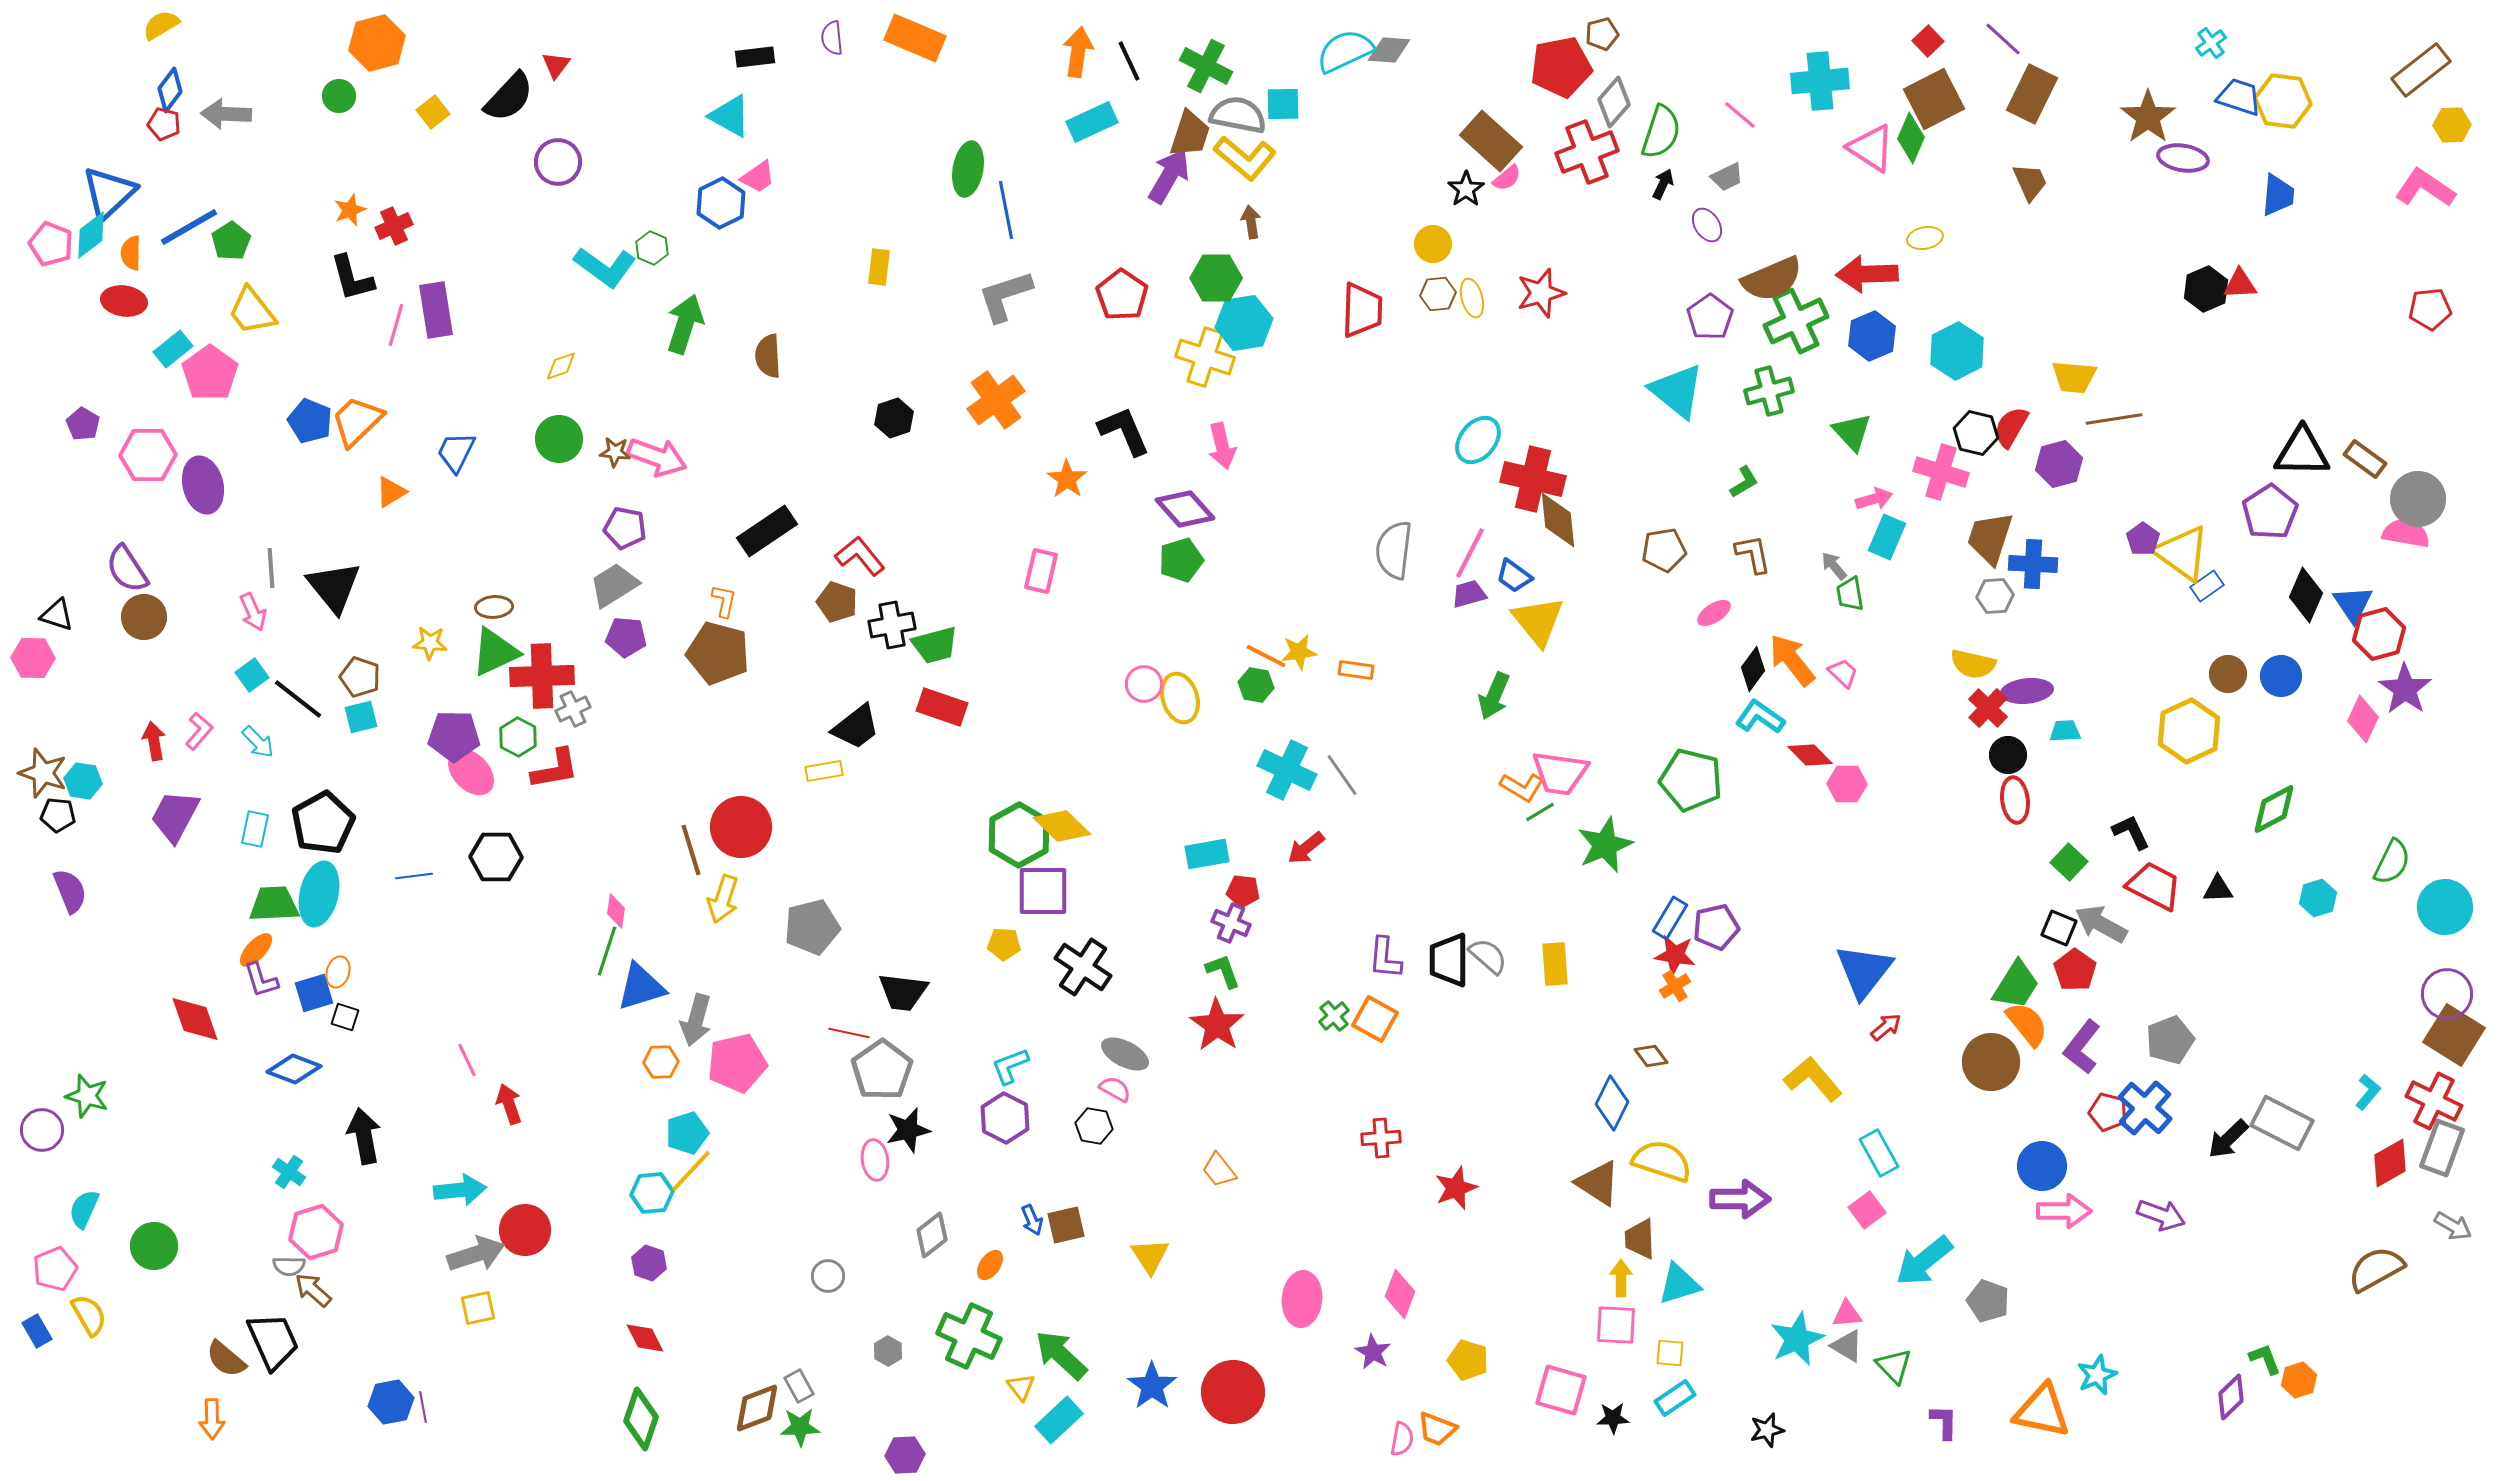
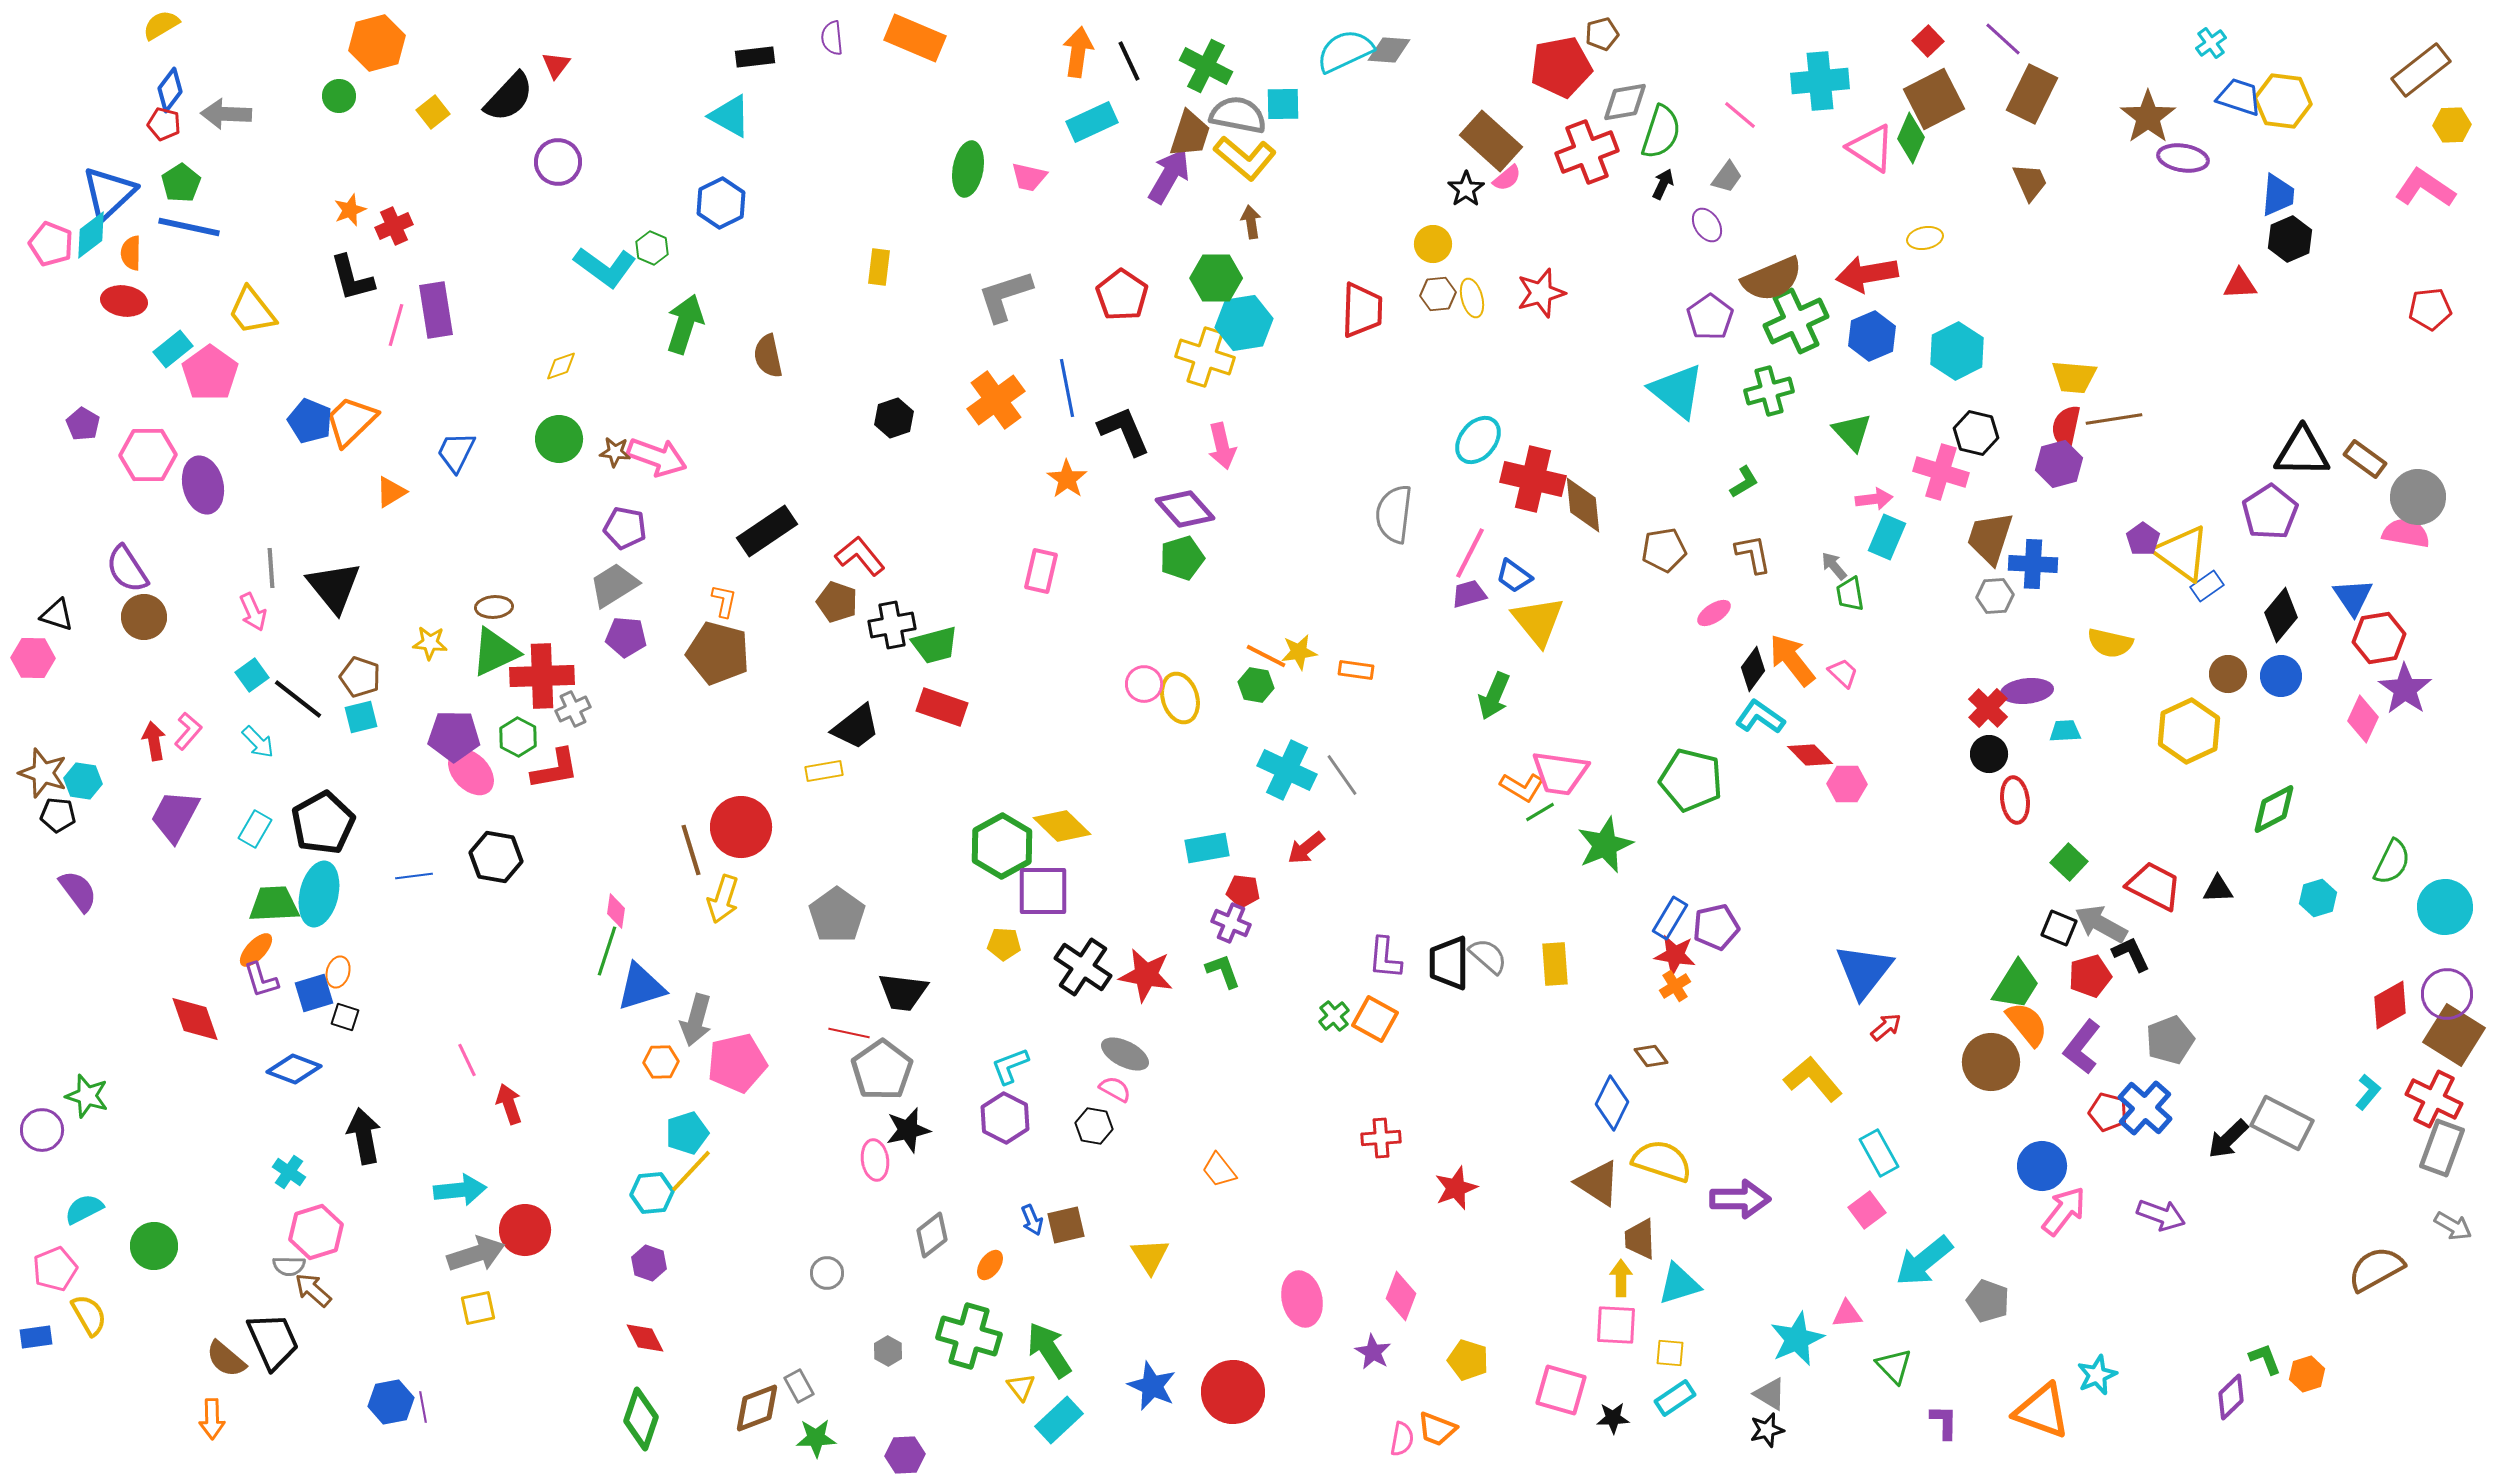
gray diamond at (1614, 102): moved 11 px right; rotated 39 degrees clockwise
pink trapezoid at (758, 177): moved 271 px right; rotated 48 degrees clockwise
gray trapezoid at (1727, 177): rotated 28 degrees counterclockwise
blue line at (1006, 210): moved 61 px right, 178 px down
blue line at (189, 227): rotated 42 degrees clockwise
green pentagon at (231, 241): moved 50 px left, 58 px up
red arrow at (1867, 274): rotated 8 degrees counterclockwise
black hexagon at (2206, 289): moved 84 px right, 50 px up
brown semicircle at (768, 356): rotated 9 degrees counterclockwise
orange trapezoid at (357, 421): moved 6 px left
red semicircle at (2011, 427): moved 55 px right; rotated 18 degrees counterclockwise
pink arrow at (1874, 499): rotated 9 degrees clockwise
gray circle at (2418, 499): moved 2 px up
brown diamond at (1558, 520): moved 25 px right, 15 px up
gray semicircle at (1394, 550): moved 36 px up
green pentagon at (1181, 560): moved 1 px right, 2 px up
black diamond at (2306, 595): moved 25 px left, 20 px down; rotated 16 degrees clockwise
blue triangle at (2353, 604): moved 7 px up
red hexagon at (2379, 634): moved 4 px down; rotated 6 degrees clockwise
yellow semicircle at (1973, 664): moved 137 px right, 21 px up
pink L-shape at (199, 731): moved 11 px left
black circle at (2008, 755): moved 19 px left, 1 px up
cyan rectangle at (255, 829): rotated 18 degrees clockwise
black L-shape at (2131, 832): moved 122 px down
green hexagon at (1019, 835): moved 17 px left, 11 px down
cyan rectangle at (1207, 854): moved 6 px up
black hexagon at (496, 857): rotated 9 degrees clockwise
purple semicircle at (70, 891): moved 8 px right; rotated 15 degrees counterclockwise
gray pentagon at (812, 927): moved 25 px right, 12 px up; rotated 22 degrees counterclockwise
black trapezoid at (1449, 960): moved 3 px down
red pentagon at (2075, 970): moved 15 px right, 6 px down; rotated 21 degrees clockwise
red star at (1217, 1025): moved 71 px left, 50 px up; rotated 24 degrees counterclockwise
red cross at (2434, 1101): moved 2 px up
red diamond at (2390, 1163): moved 158 px up
cyan semicircle at (84, 1209): rotated 39 degrees clockwise
pink arrow at (2064, 1211): rotated 52 degrees counterclockwise
gray circle at (828, 1276): moved 1 px left, 3 px up
pink diamond at (1400, 1294): moved 1 px right, 2 px down
pink ellipse at (1302, 1299): rotated 18 degrees counterclockwise
blue rectangle at (37, 1331): moved 1 px left, 6 px down; rotated 68 degrees counterclockwise
green cross at (969, 1336): rotated 8 degrees counterclockwise
gray triangle at (1847, 1346): moved 77 px left, 48 px down
green arrow at (1061, 1355): moved 12 px left, 5 px up; rotated 14 degrees clockwise
orange hexagon at (2299, 1380): moved 8 px right, 6 px up
blue star at (1152, 1386): rotated 12 degrees counterclockwise
orange triangle at (2042, 1411): rotated 8 degrees clockwise
green star at (800, 1427): moved 16 px right, 11 px down
